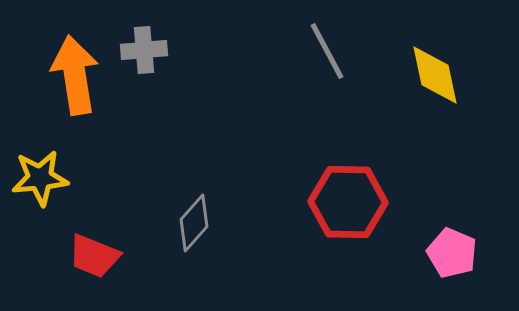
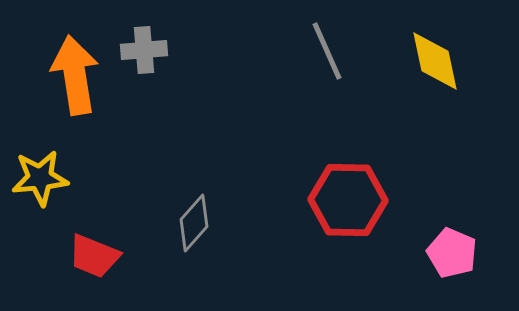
gray line: rotated 4 degrees clockwise
yellow diamond: moved 14 px up
red hexagon: moved 2 px up
